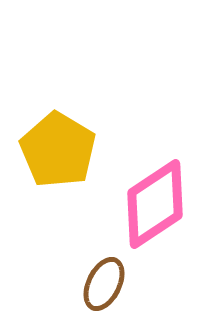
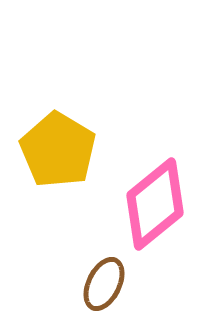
pink diamond: rotated 6 degrees counterclockwise
